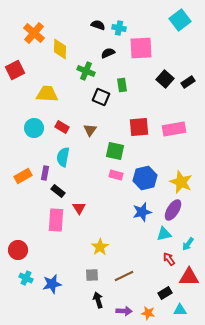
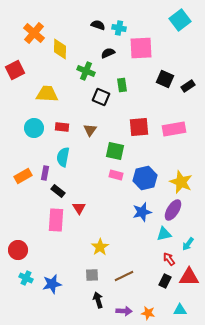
black square at (165, 79): rotated 18 degrees counterclockwise
black rectangle at (188, 82): moved 4 px down
red rectangle at (62, 127): rotated 24 degrees counterclockwise
black rectangle at (165, 293): moved 12 px up; rotated 32 degrees counterclockwise
